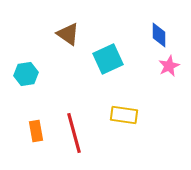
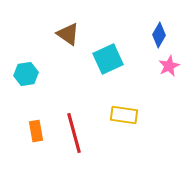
blue diamond: rotated 30 degrees clockwise
